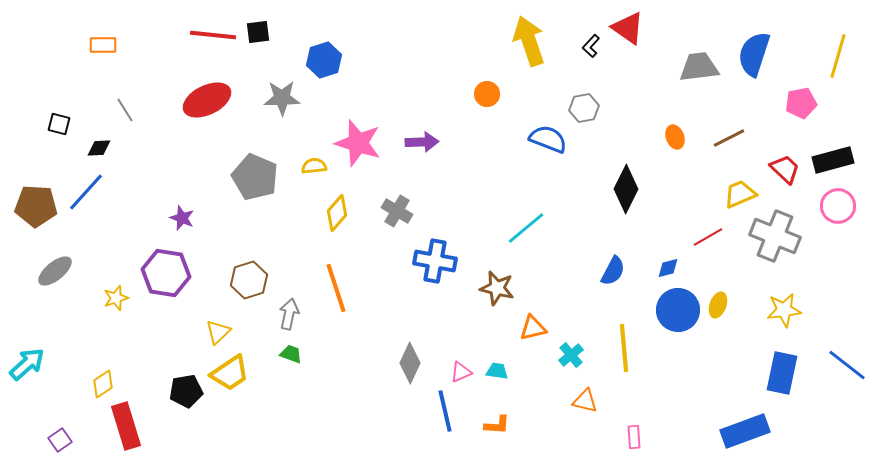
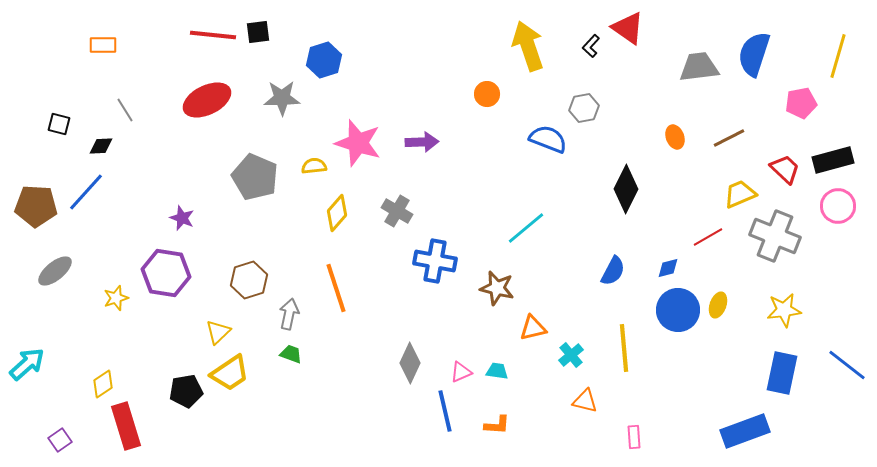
yellow arrow at (529, 41): moved 1 px left, 5 px down
black diamond at (99, 148): moved 2 px right, 2 px up
